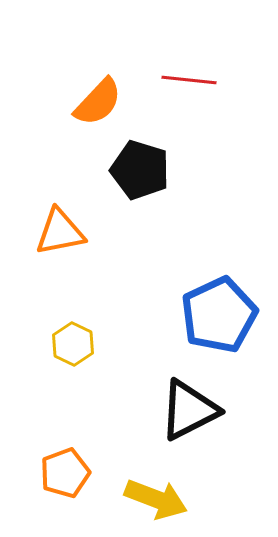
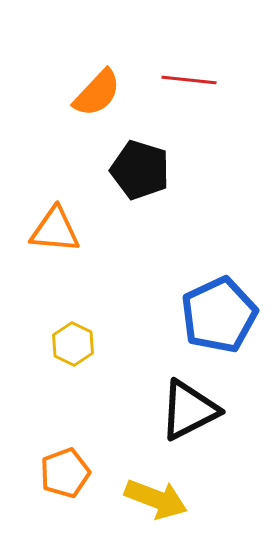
orange semicircle: moved 1 px left, 9 px up
orange triangle: moved 5 px left, 2 px up; rotated 16 degrees clockwise
